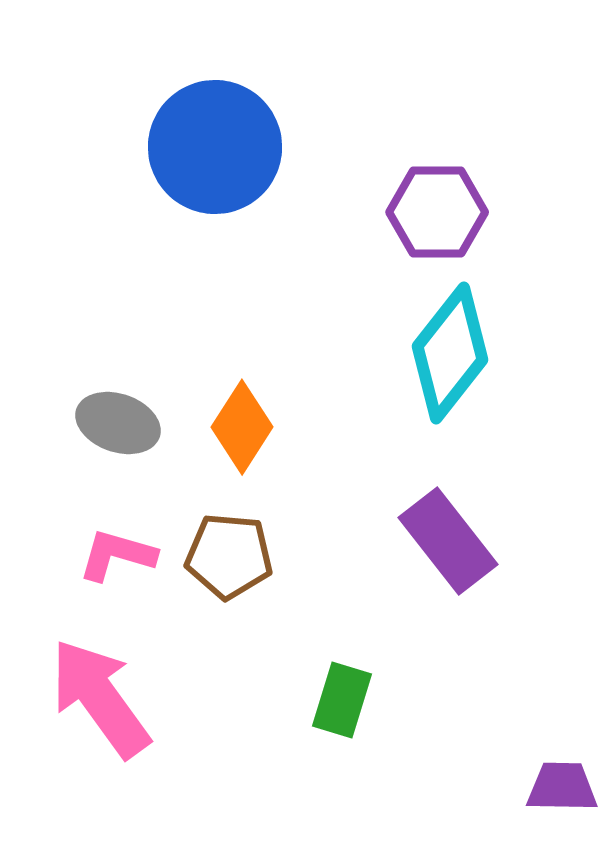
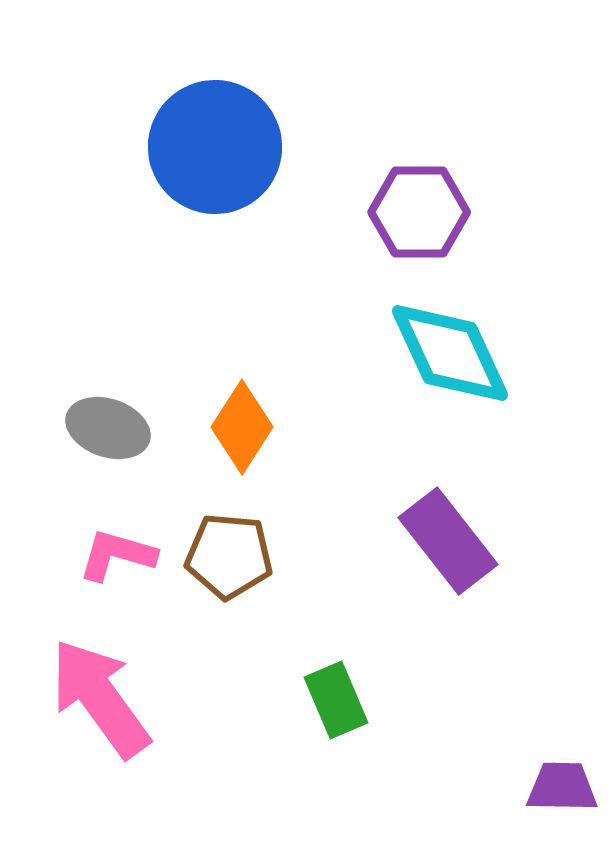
purple hexagon: moved 18 px left
cyan diamond: rotated 63 degrees counterclockwise
gray ellipse: moved 10 px left, 5 px down
green rectangle: moved 6 px left; rotated 40 degrees counterclockwise
